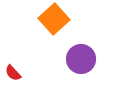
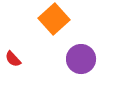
red semicircle: moved 14 px up
